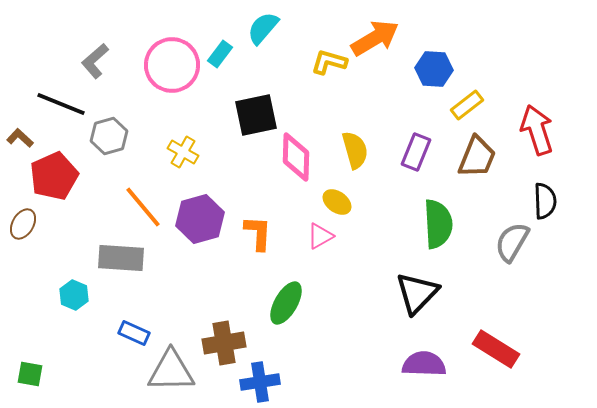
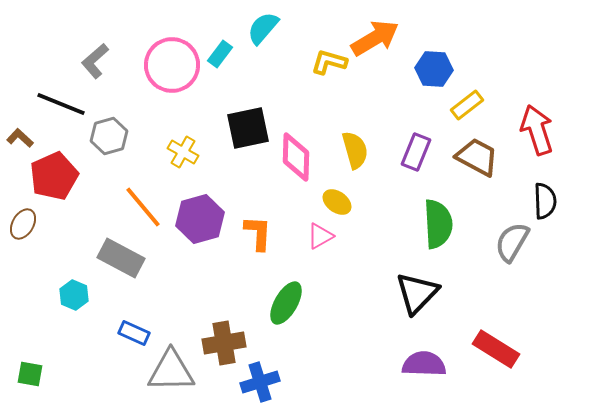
black square: moved 8 px left, 13 px down
brown trapezoid: rotated 84 degrees counterclockwise
gray rectangle: rotated 24 degrees clockwise
blue cross: rotated 9 degrees counterclockwise
